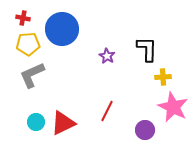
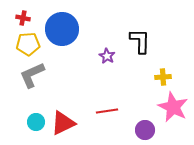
black L-shape: moved 7 px left, 8 px up
red line: rotated 55 degrees clockwise
